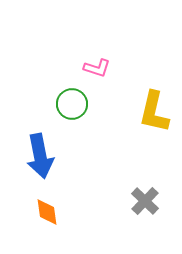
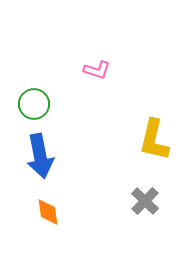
pink L-shape: moved 2 px down
green circle: moved 38 px left
yellow L-shape: moved 28 px down
orange diamond: moved 1 px right
